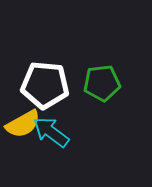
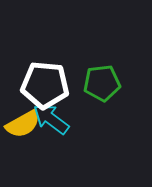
cyan arrow: moved 13 px up
